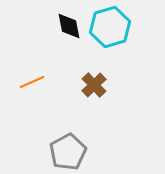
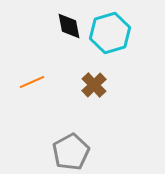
cyan hexagon: moved 6 px down
gray pentagon: moved 3 px right
